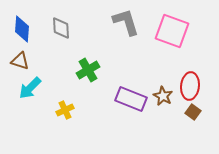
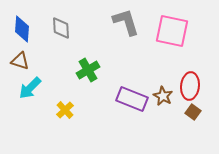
pink square: rotated 8 degrees counterclockwise
purple rectangle: moved 1 px right
yellow cross: rotated 18 degrees counterclockwise
